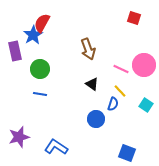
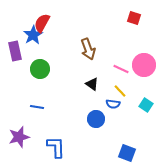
blue line: moved 3 px left, 13 px down
blue semicircle: rotated 80 degrees clockwise
blue L-shape: rotated 55 degrees clockwise
